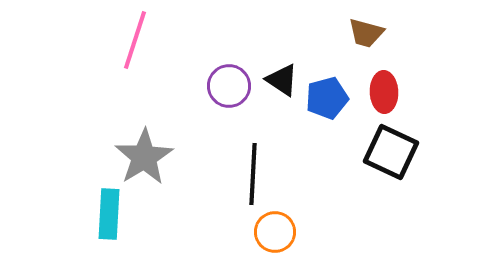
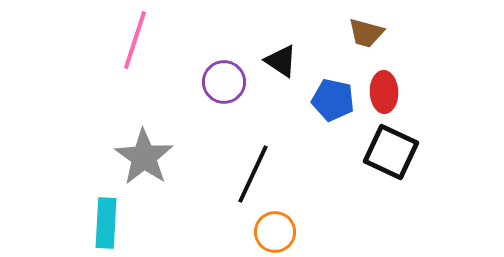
black triangle: moved 1 px left, 19 px up
purple circle: moved 5 px left, 4 px up
blue pentagon: moved 6 px right, 2 px down; rotated 27 degrees clockwise
gray star: rotated 6 degrees counterclockwise
black line: rotated 22 degrees clockwise
cyan rectangle: moved 3 px left, 9 px down
